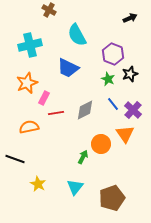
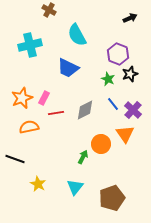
purple hexagon: moved 5 px right
orange star: moved 5 px left, 15 px down
